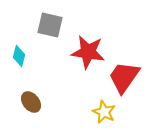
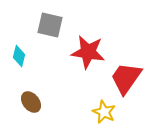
red trapezoid: moved 2 px right, 1 px down
